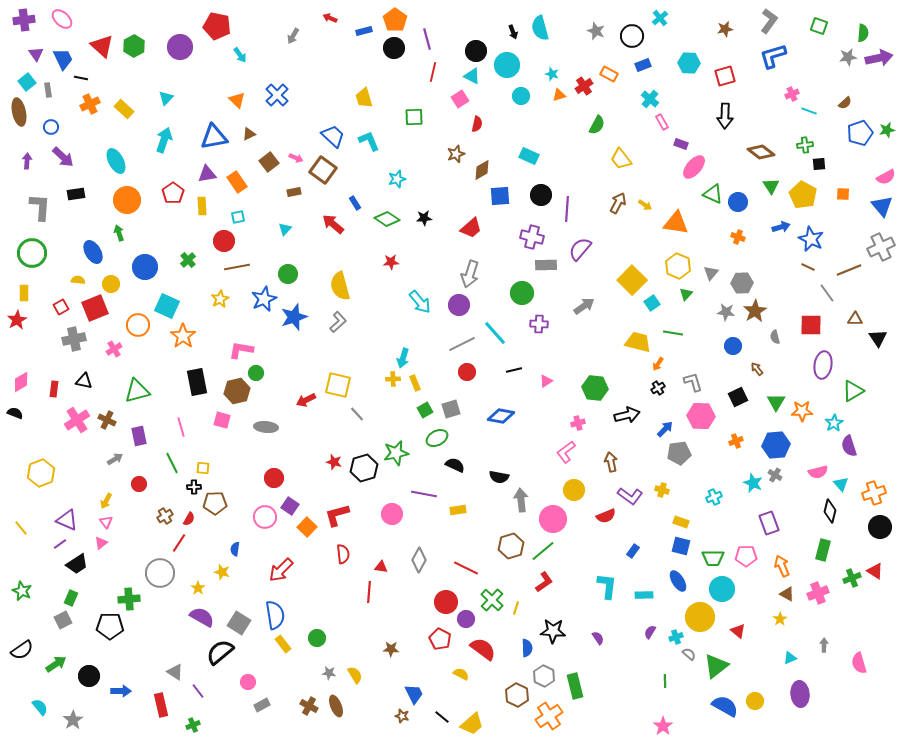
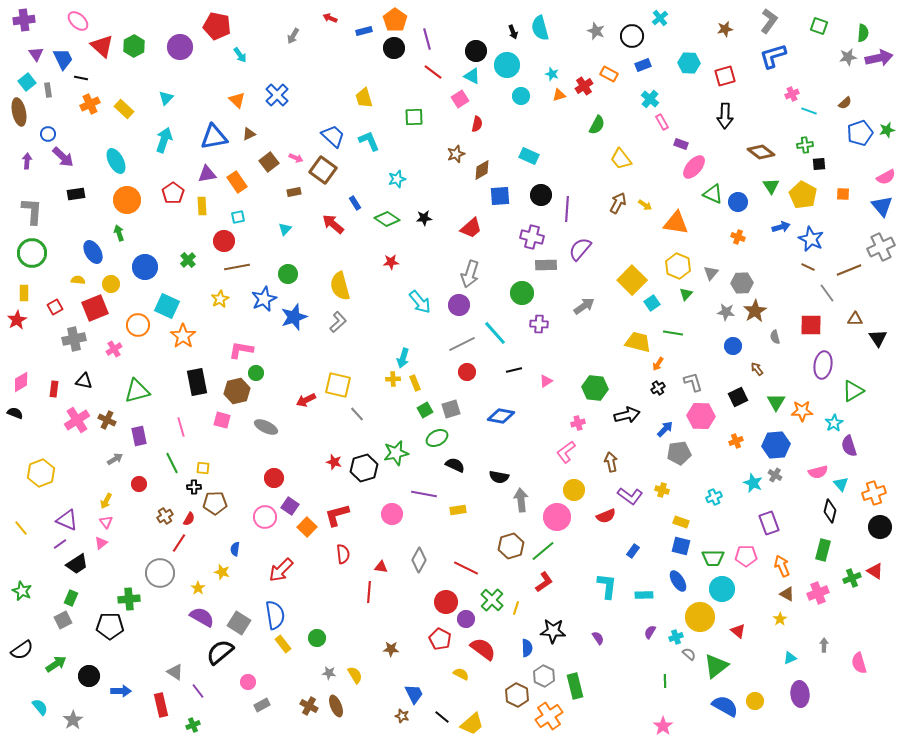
pink ellipse at (62, 19): moved 16 px right, 2 px down
red line at (433, 72): rotated 66 degrees counterclockwise
blue circle at (51, 127): moved 3 px left, 7 px down
gray L-shape at (40, 207): moved 8 px left, 4 px down
red square at (61, 307): moved 6 px left
gray ellipse at (266, 427): rotated 20 degrees clockwise
pink circle at (553, 519): moved 4 px right, 2 px up
